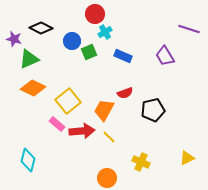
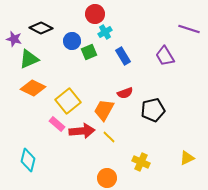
blue rectangle: rotated 36 degrees clockwise
